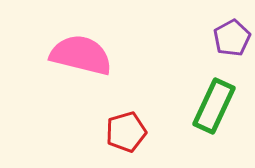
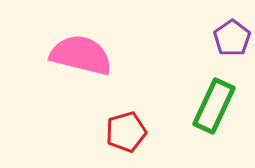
purple pentagon: rotated 6 degrees counterclockwise
